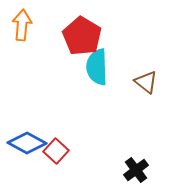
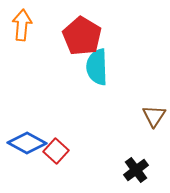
brown triangle: moved 8 px right, 34 px down; rotated 25 degrees clockwise
